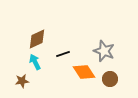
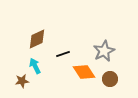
gray star: rotated 25 degrees clockwise
cyan arrow: moved 4 px down
